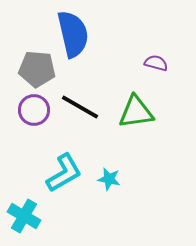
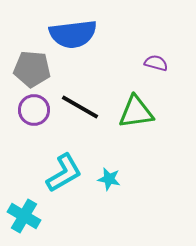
blue semicircle: rotated 96 degrees clockwise
gray pentagon: moved 5 px left
